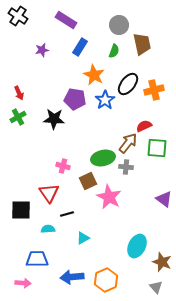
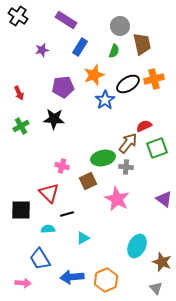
gray circle: moved 1 px right, 1 px down
orange star: rotated 25 degrees clockwise
black ellipse: rotated 20 degrees clockwise
orange cross: moved 11 px up
purple pentagon: moved 12 px left, 12 px up; rotated 15 degrees counterclockwise
green cross: moved 3 px right, 9 px down
green square: rotated 25 degrees counterclockwise
pink cross: moved 1 px left
red triangle: rotated 10 degrees counterclockwise
pink star: moved 8 px right, 2 px down
blue trapezoid: moved 3 px right; rotated 120 degrees counterclockwise
gray triangle: moved 1 px down
